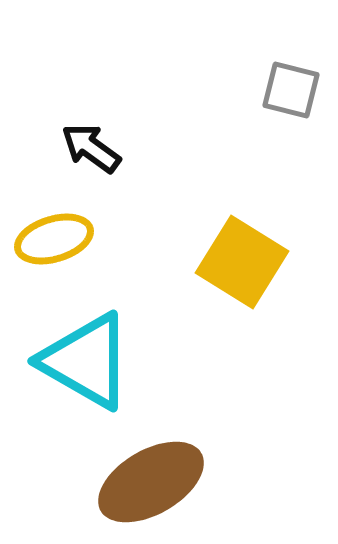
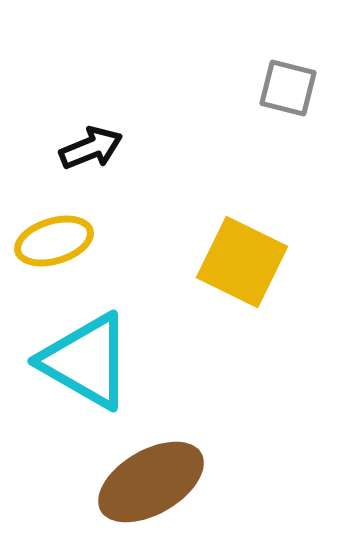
gray square: moved 3 px left, 2 px up
black arrow: rotated 122 degrees clockwise
yellow ellipse: moved 2 px down
yellow square: rotated 6 degrees counterclockwise
